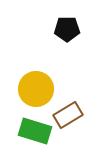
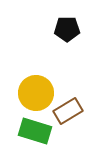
yellow circle: moved 4 px down
brown rectangle: moved 4 px up
